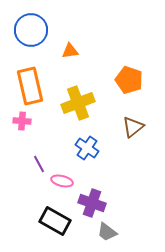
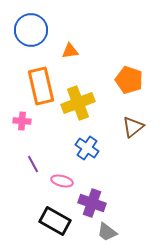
orange rectangle: moved 11 px right
purple line: moved 6 px left
